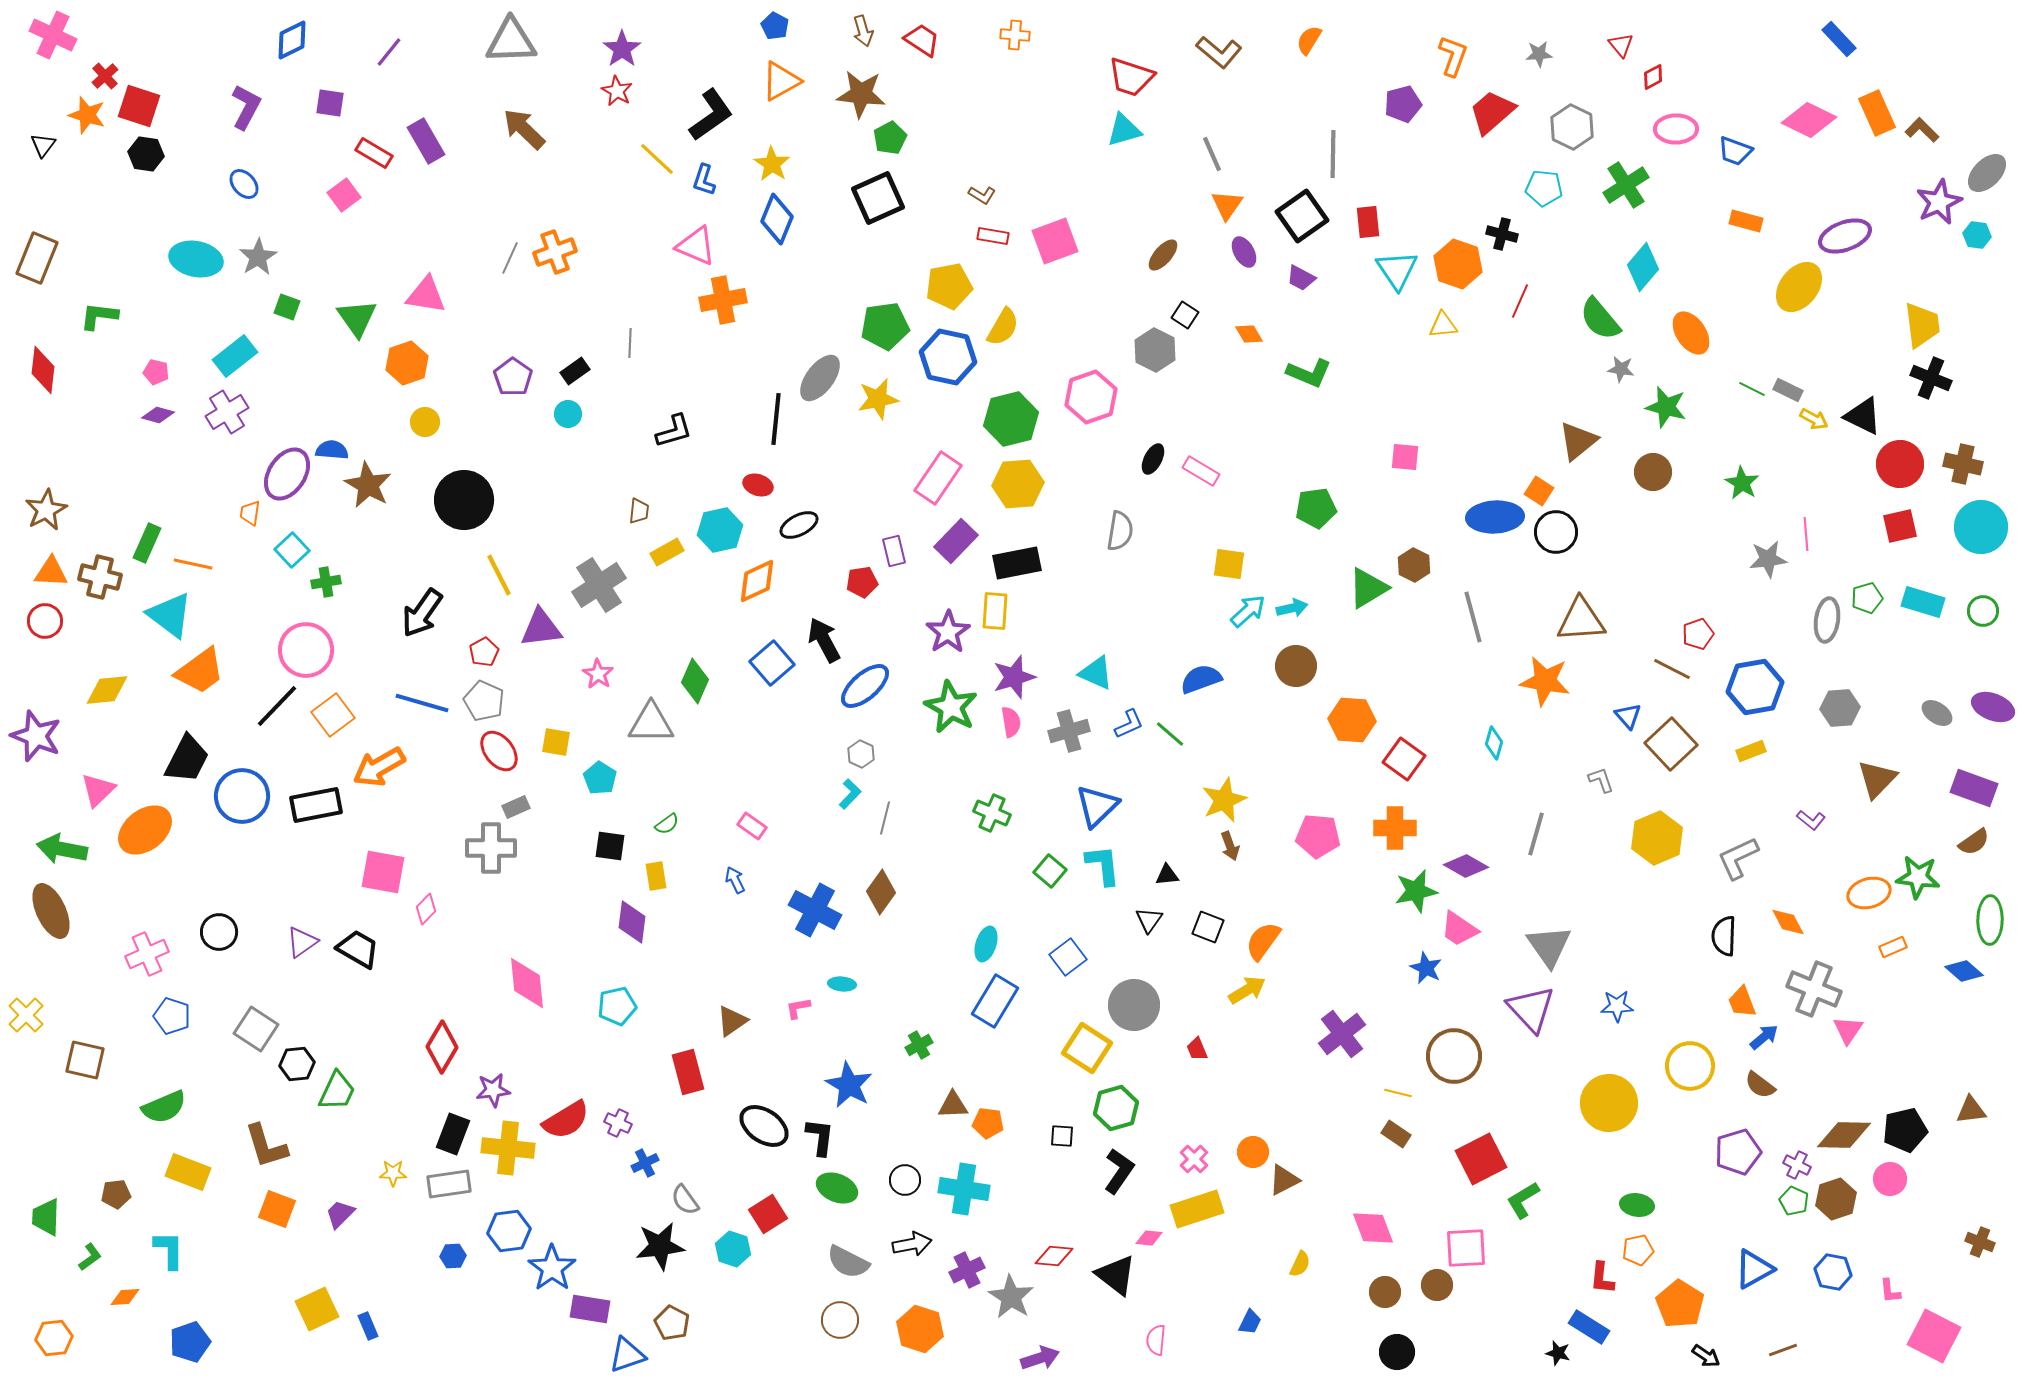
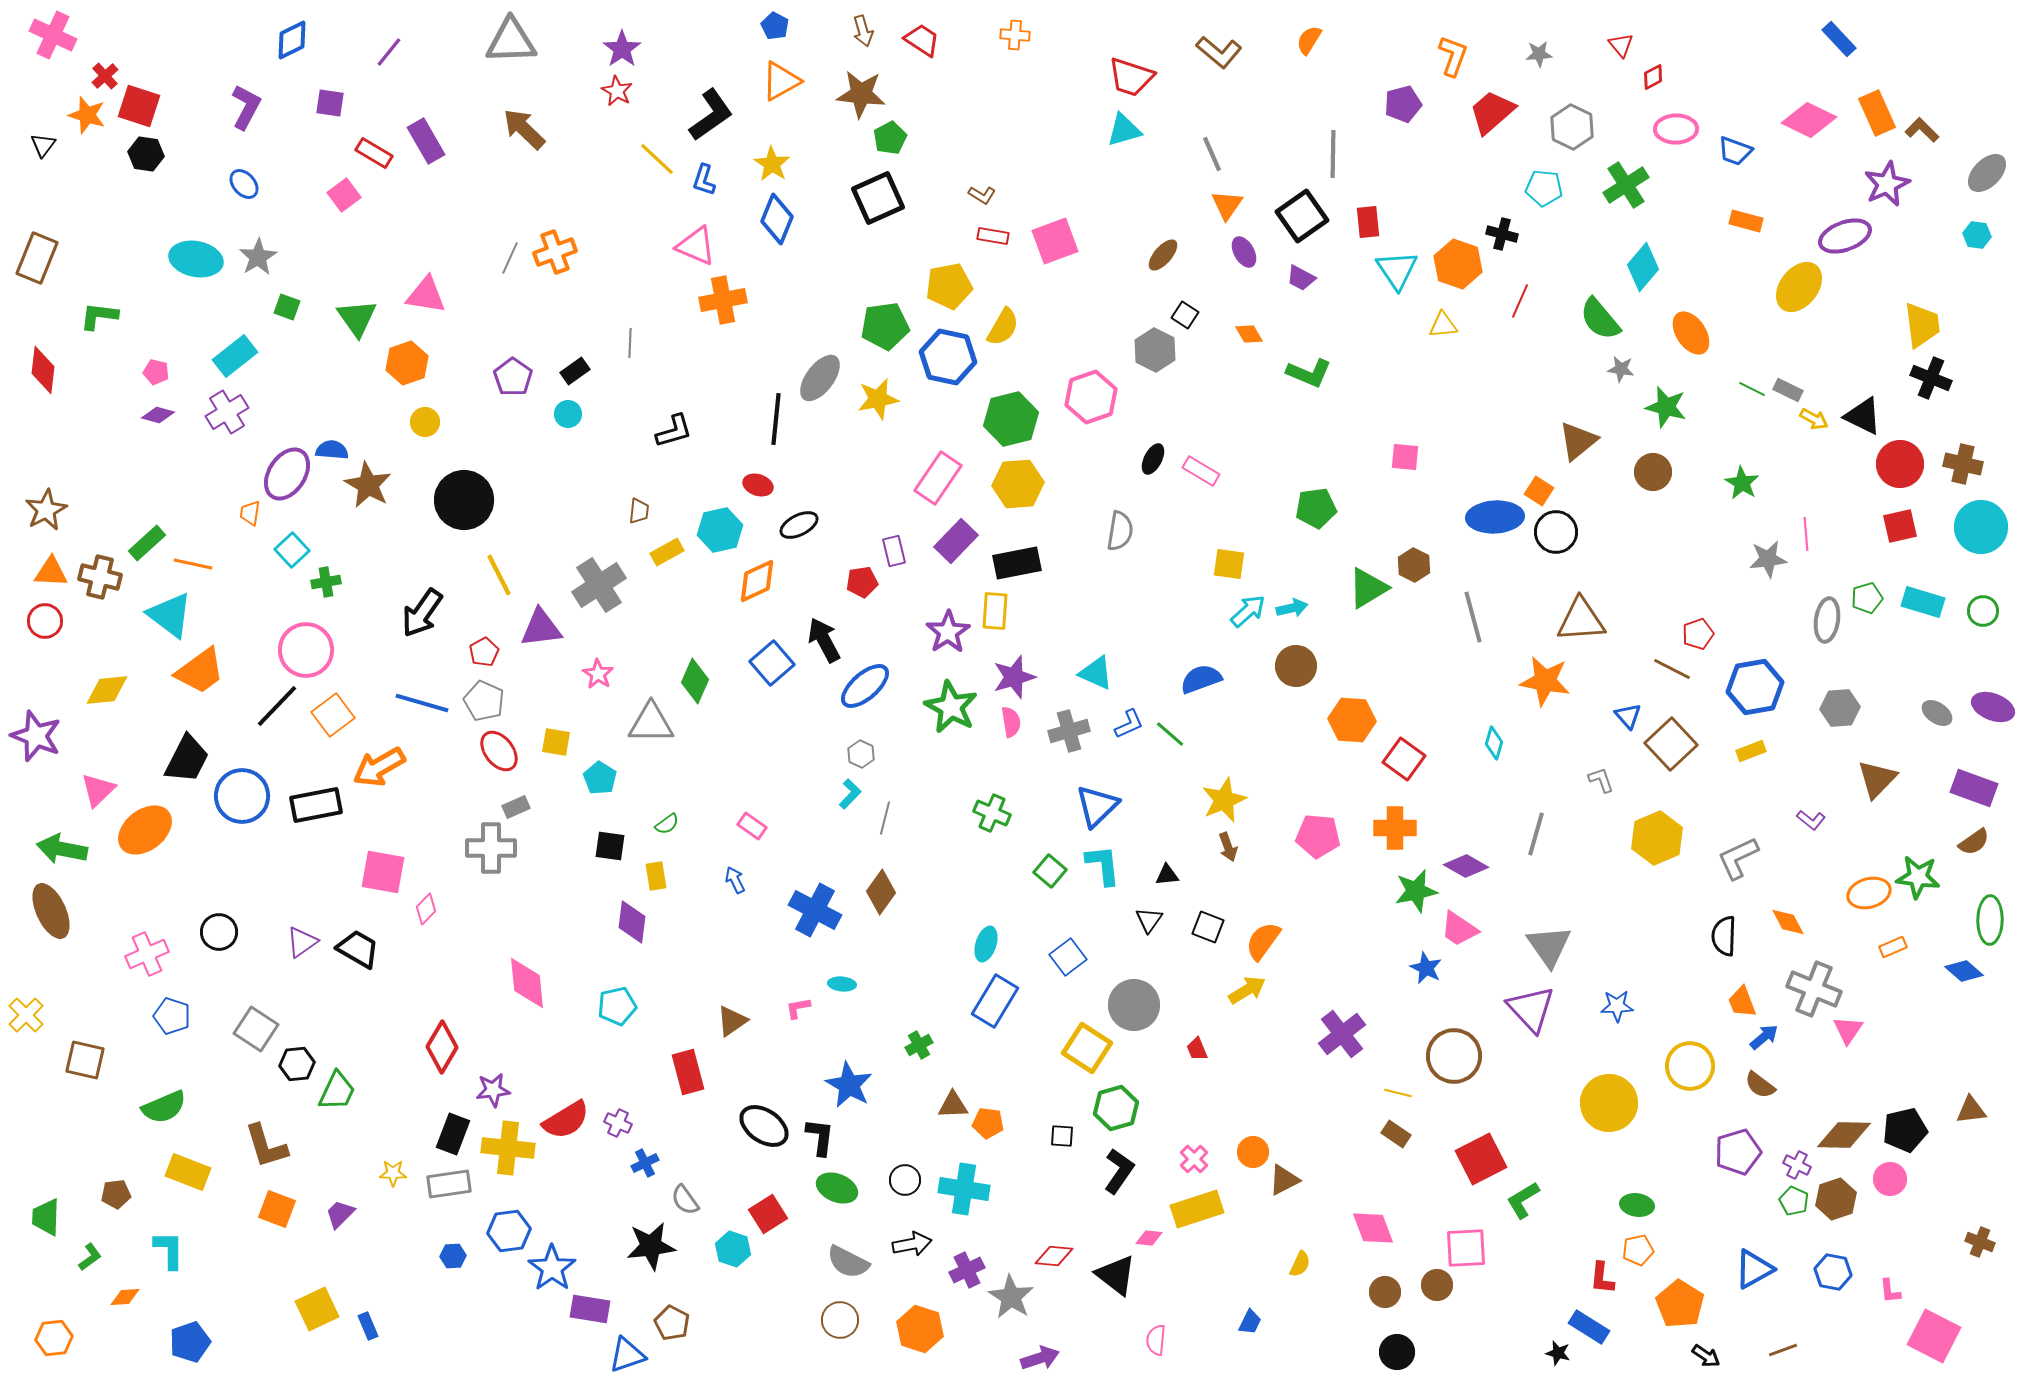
purple star at (1939, 202): moved 52 px left, 18 px up
green rectangle at (147, 543): rotated 24 degrees clockwise
brown arrow at (1230, 846): moved 2 px left, 1 px down
black star at (660, 1246): moved 9 px left
